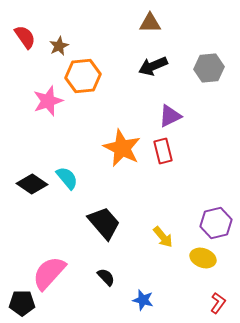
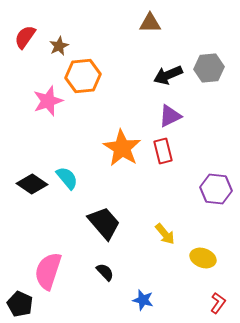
red semicircle: rotated 110 degrees counterclockwise
black arrow: moved 15 px right, 9 px down
orange star: rotated 6 degrees clockwise
purple hexagon: moved 34 px up; rotated 20 degrees clockwise
yellow arrow: moved 2 px right, 3 px up
pink semicircle: moved 1 px left, 2 px up; rotated 24 degrees counterclockwise
black semicircle: moved 1 px left, 5 px up
black pentagon: moved 2 px left, 1 px down; rotated 25 degrees clockwise
